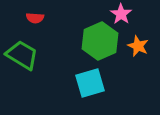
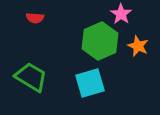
green trapezoid: moved 9 px right, 22 px down
